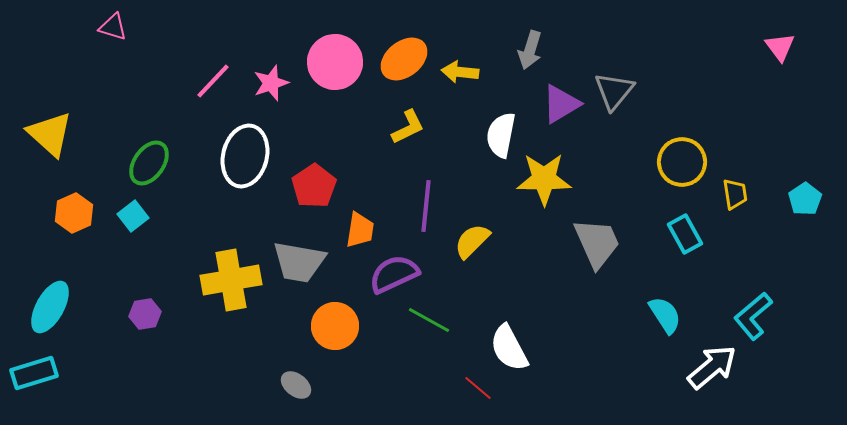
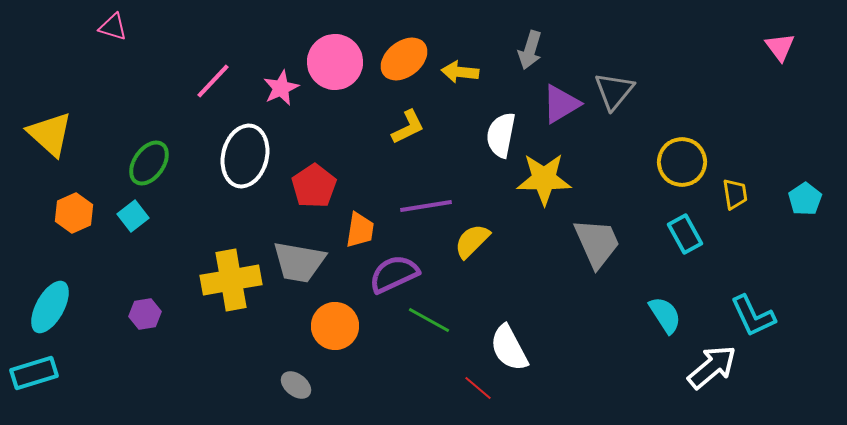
pink star at (271, 83): moved 10 px right, 5 px down; rotated 6 degrees counterclockwise
purple line at (426, 206): rotated 75 degrees clockwise
cyan L-shape at (753, 316): rotated 75 degrees counterclockwise
